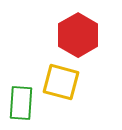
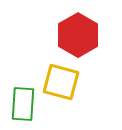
green rectangle: moved 2 px right, 1 px down
